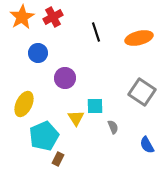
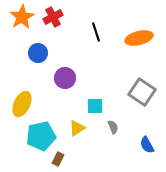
yellow ellipse: moved 2 px left
yellow triangle: moved 1 px right, 10 px down; rotated 30 degrees clockwise
cyan pentagon: moved 3 px left; rotated 12 degrees clockwise
